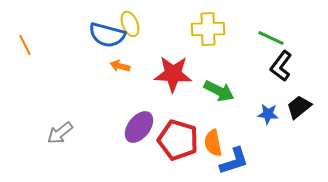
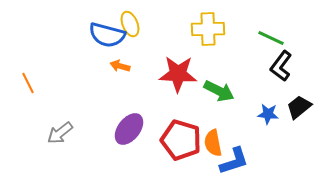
orange line: moved 3 px right, 38 px down
red star: moved 5 px right
purple ellipse: moved 10 px left, 2 px down
red pentagon: moved 3 px right
